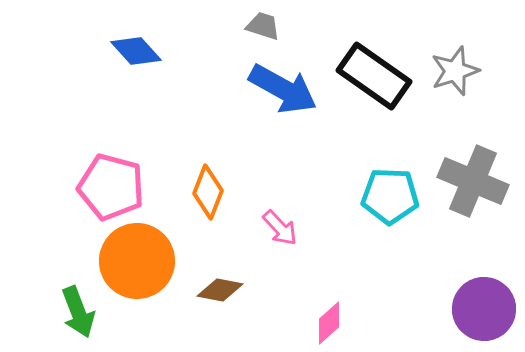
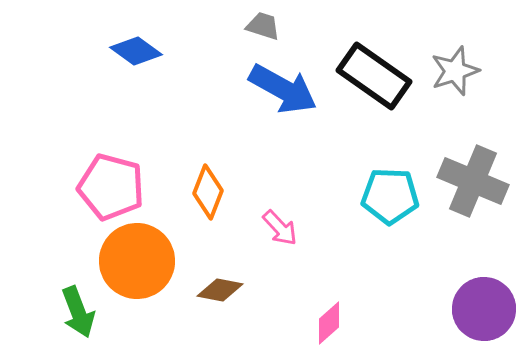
blue diamond: rotated 12 degrees counterclockwise
